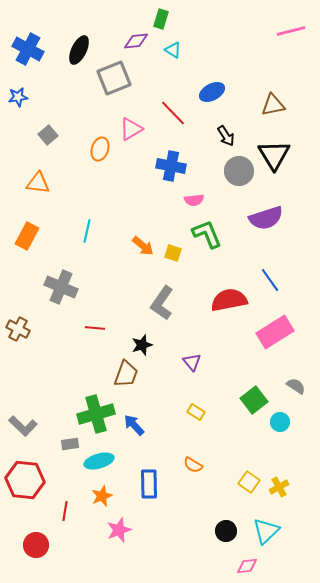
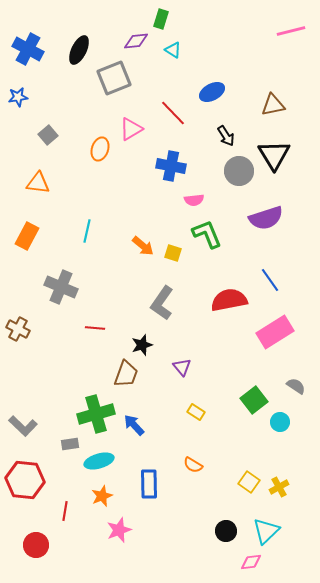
purple triangle at (192, 362): moved 10 px left, 5 px down
pink diamond at (247, 566): moved 4 px right, 4 px up
